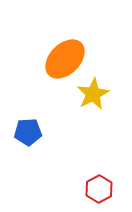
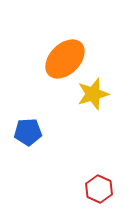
yellow star: rotated 12 degrees clockwise
red hexagon: rotated 8 degrees counterclockwise
